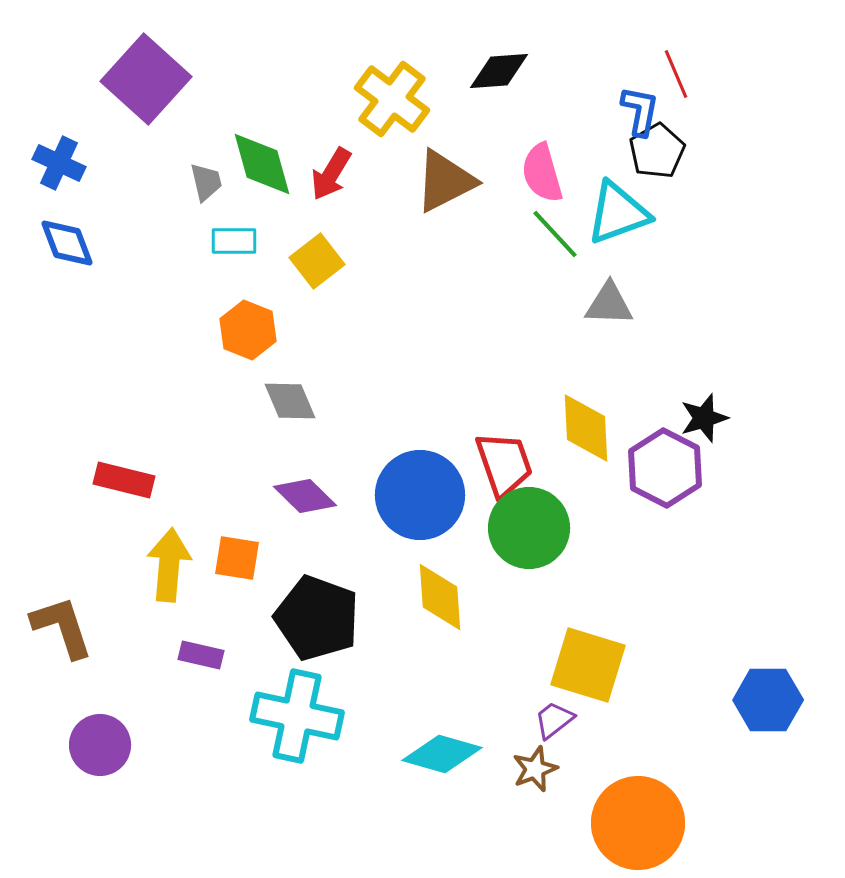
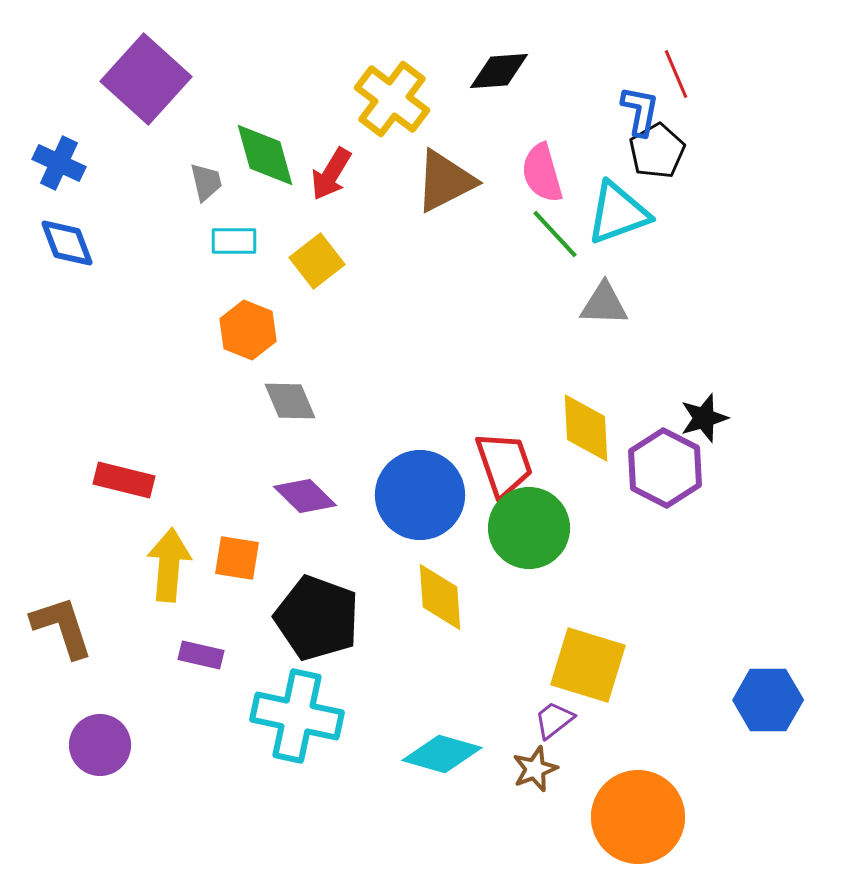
green diamond at (262, 164): moved 3 px right, 9 px up
gray triangle at (609, 304): moved 5 px left
orange circle at (638, 823): moved 6 px up
